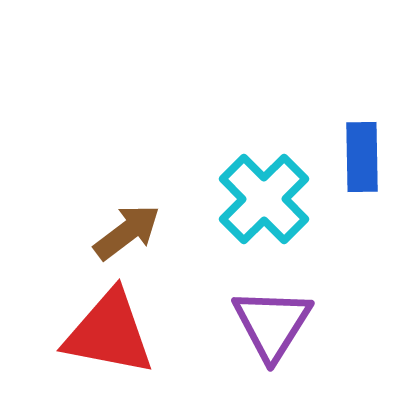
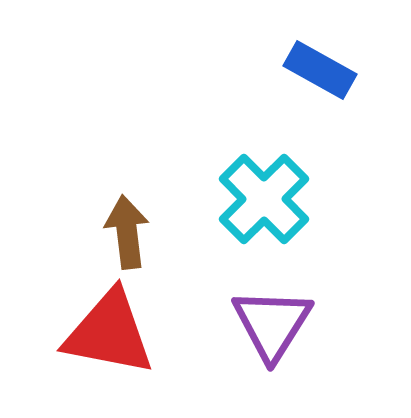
blue rectangle: moved 42 px left, 87 px up; rotated 60 degrees counterclockwise
brown arrow: rotated 60 degrees counterclockwise
